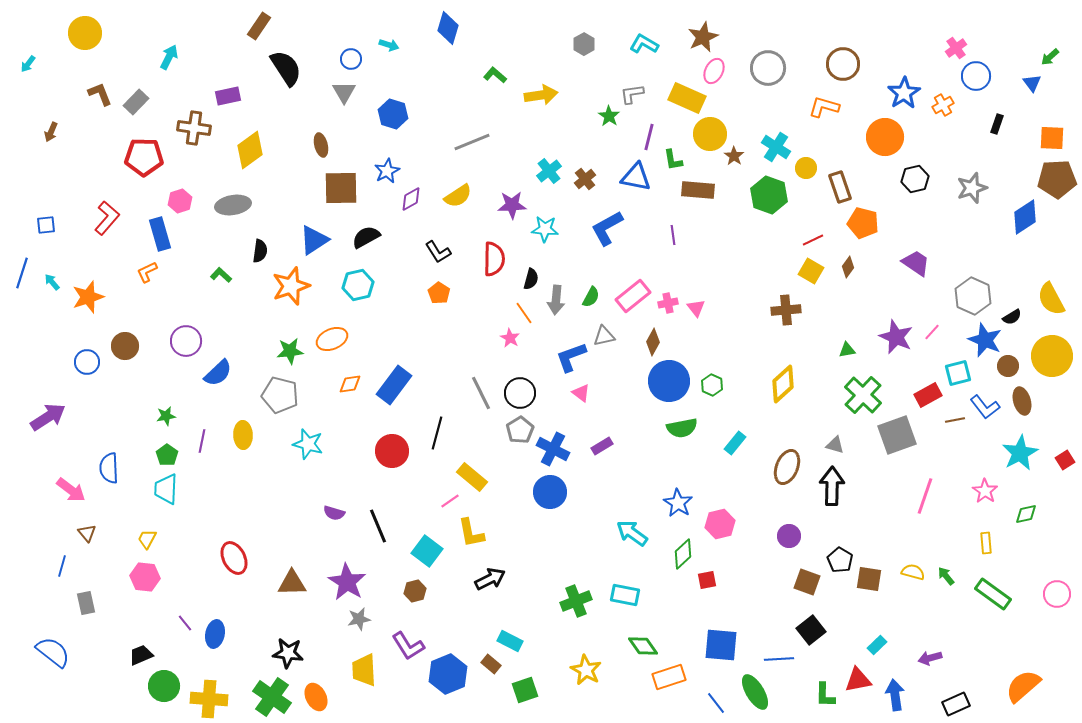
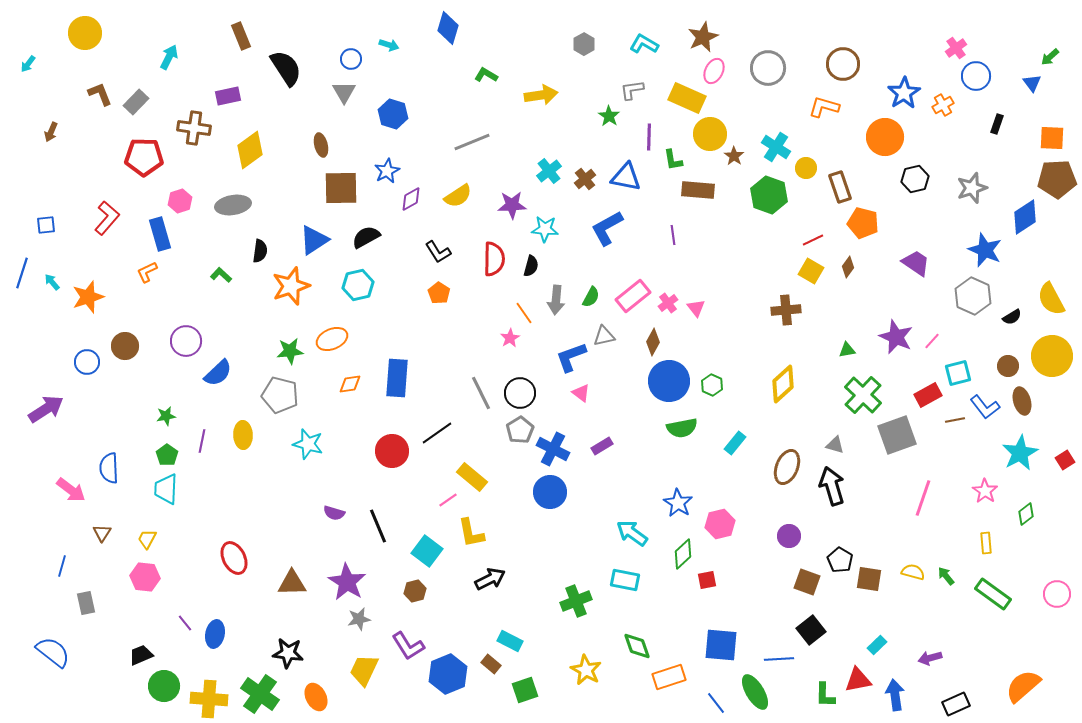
brown rectangle at (259, 26): moved 18 px left, 10 px down; rotated 56 degrees counterclockwise
green L-shape at (495, 75): moved 9 px left; rotated 10 degrees counterclockwise
gray L-shape at (632, 94): moved 4 px up
purple line at (649, 137): rotated 12 degrees counterclockwise
blue triangle at (636, 177): moved 10 px left
black semicircle at (531, 279): moved 13 px up
pink cross at (668, 303): rotated 24 degrees counterclockwise
pink line at (932, 332): moved 9 px down
pink star at (510, 338): rotated 12 degrees clockwise
blue star at (985, 340): moved 90 px up
blue rectangle at (394, 385): moved 3 px right, 7 px up; rotated 33 degrees counterclockwise
purple arrow at (48, 417): moved 2 px left, 8 px up
black line at (437, 433): rotated 40 degrees clockwise
black arrow at (832, 486): rotated 18 degrees counterclockwise
pink line at (925, 496): moved 2 px left, 2 px down
pink line at (450, 501): moved 2 px left, 1 px up
green diamond at (1026, 514): rotated 25 degrees counterclockwise
brown triangle at (87, 533): moved 15 px right; rotated 12 degrees clockwise
cyan rectangle at (625, 595): moved 15 px up
green diamond at (643, 646): moved 6 px left; rotated 16 degrees clockwise
yellow trapezoid at (364, 670): rotated 28 degrees clockwise
green cross at (272, 697): moved 12 px left, 3 px up
